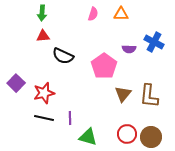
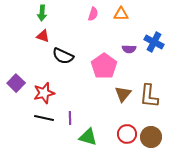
red triangle: rotated 24 degrees clockwise
